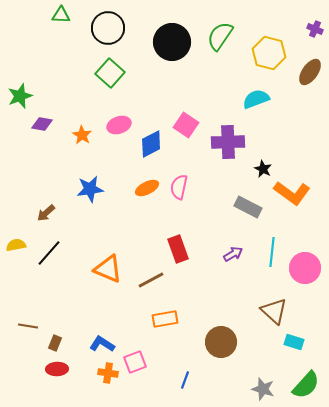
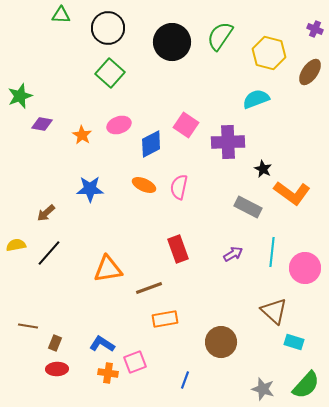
orange ellipse at (147, 188): moved 3 px left, 3 px up; rotated 50 degrees clockwise
blue star at (90, 189): rotated 8 degrees clockwise
orange triangle at (108, 269): rotated 32 degrees counterclockwise
brown line at (151, 280): moved 2 px left, 8 px down; rotated 8 degrees clockwise
